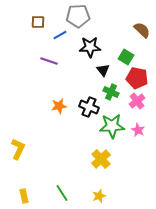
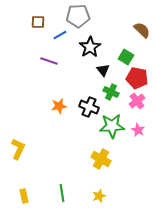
black star: rotated 30 degrees counterclockwise
yellow cross: rotated 18 degrees counterclockwise
green line: rotated 24 degrees clockwise
